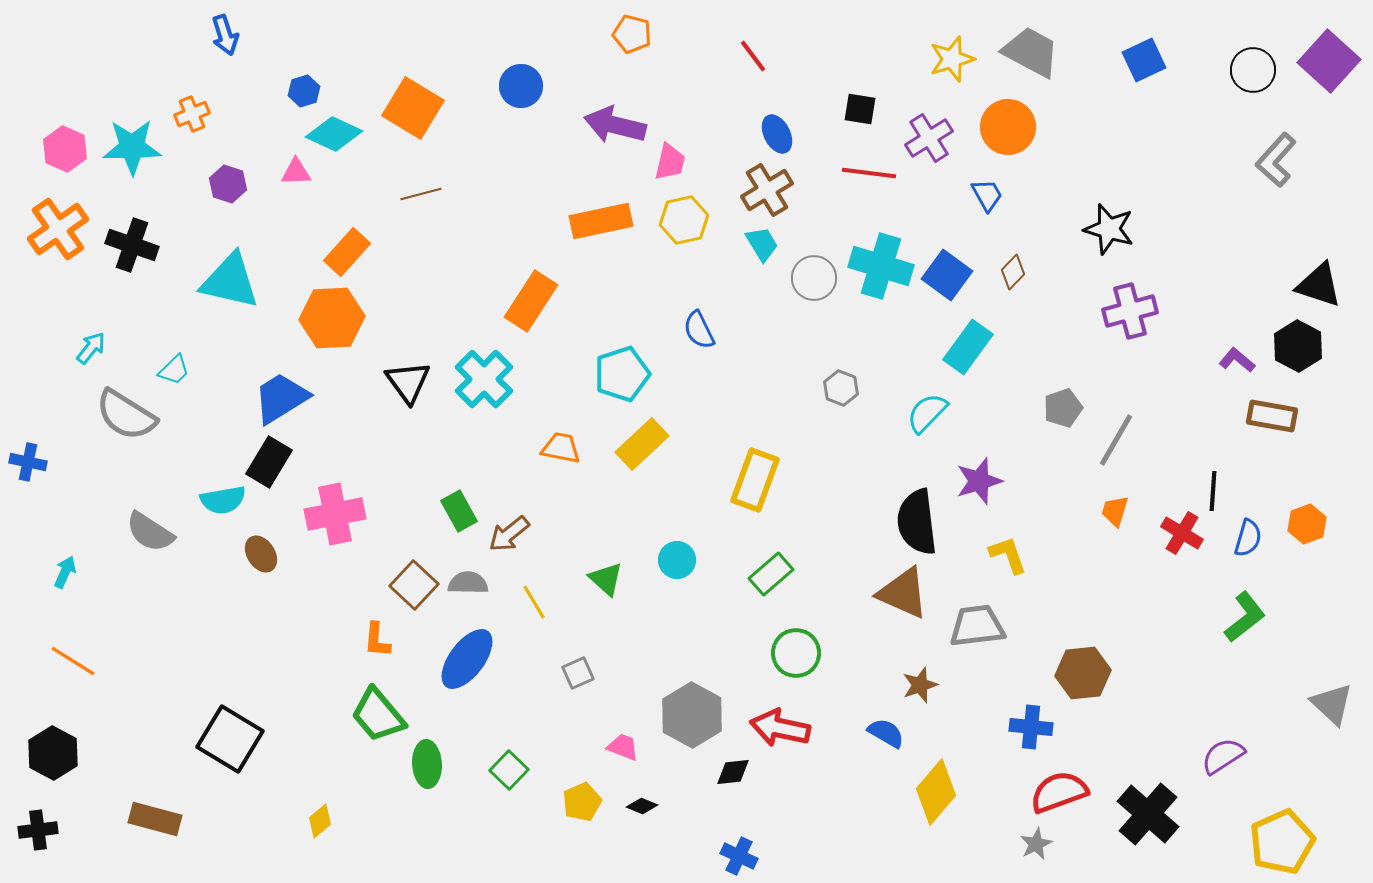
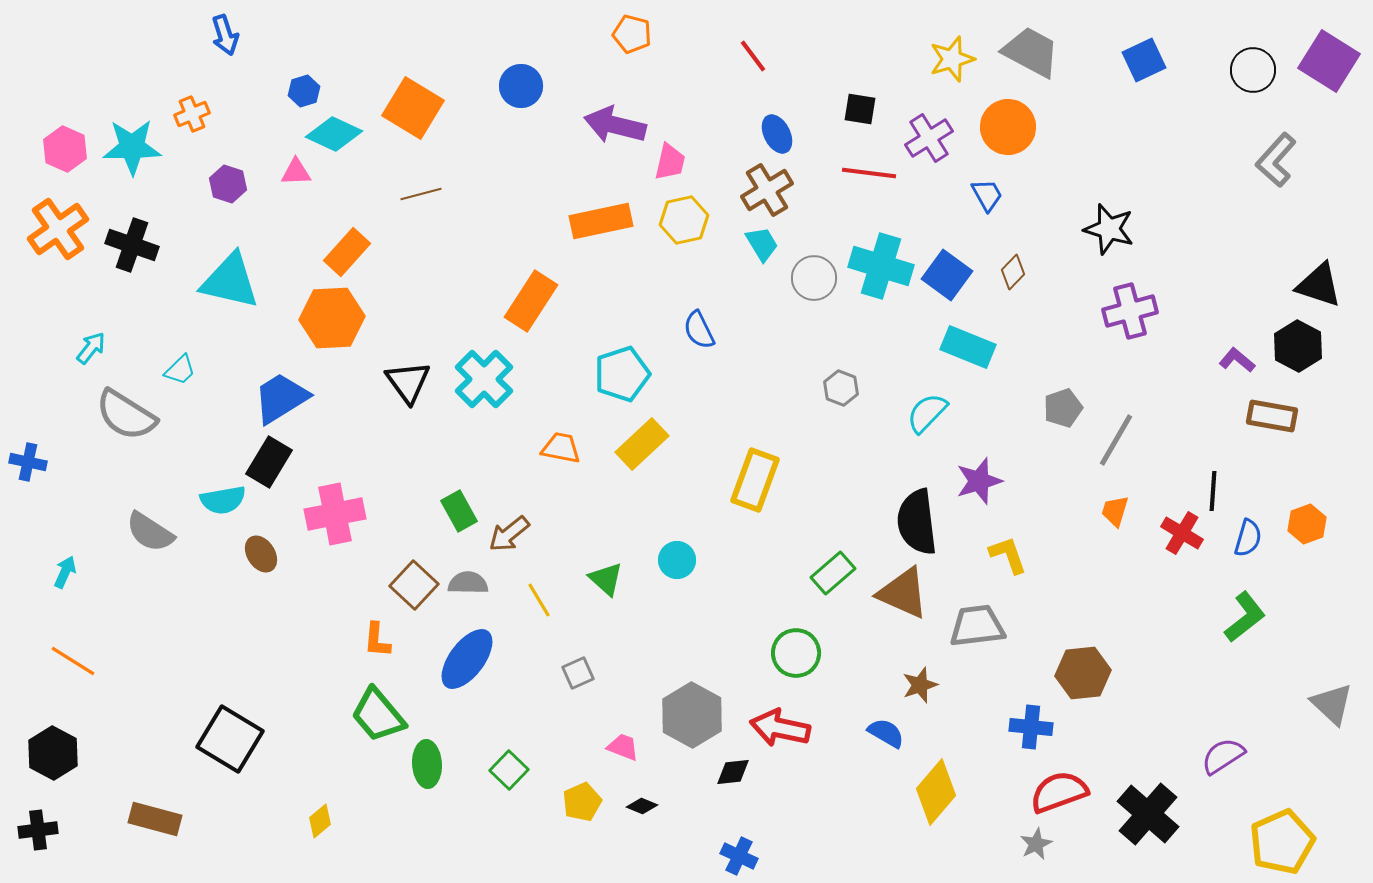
purple square at (1329, 61): rotated 10 degrees counterclockwise
cyan rectangle at (968, 347): rotated 76 degrees clockwise
cyan trapezoid at (174, 370): moved 6 px right
green rectangle at (771, 574): moved 62 px right, 1 px up
yellow line at (534, 602): moved 5 px right, 2 px up
